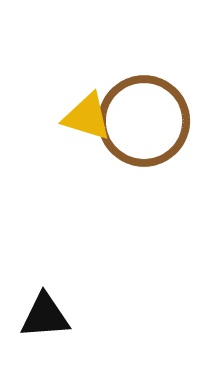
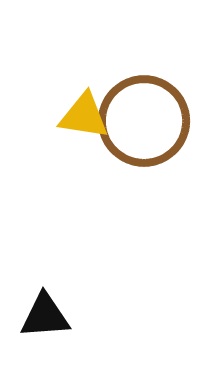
yellow triangle: moved 3 px left, 1 px up; rotated 8 degrees counterclockwise
